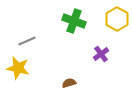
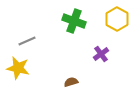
brown semicircle: moved 2 px right, 1 px up
